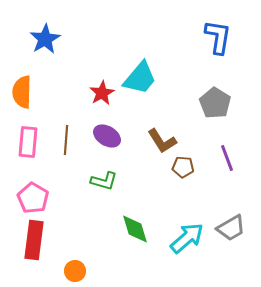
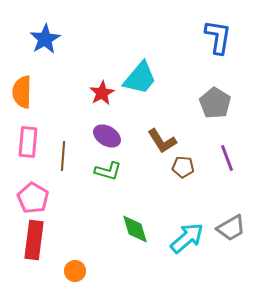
brown line: moved 3 px left, 16 px down
green L-shape: moved 4 px right, 10 px up
